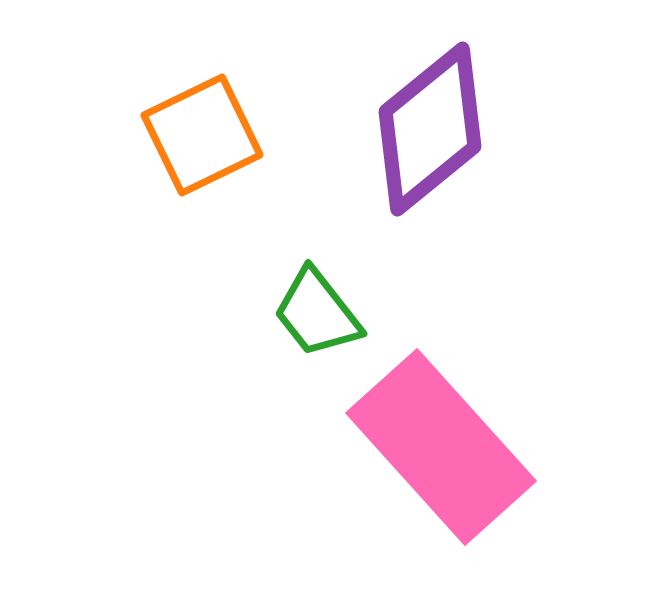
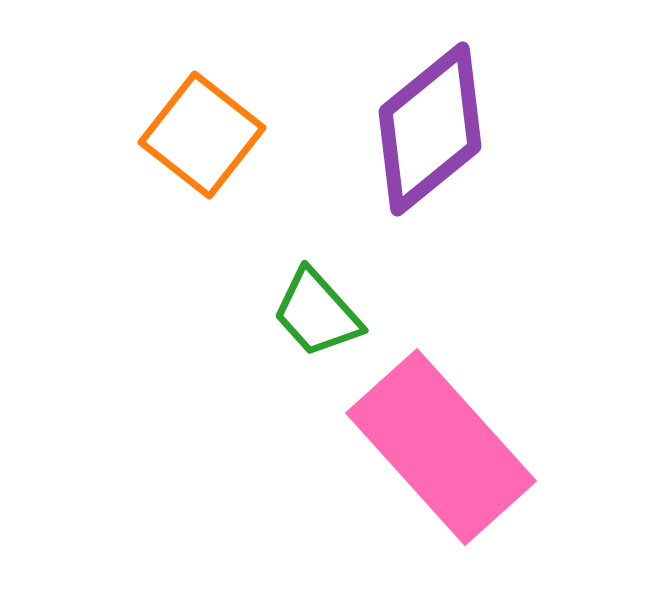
orange square: rotated 26 degrees counterclockwise
green trapezoid: rotated 4 degrees counterclockwise
